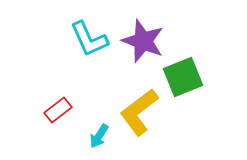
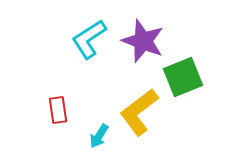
cyan L-shape: rotated 81 degrees clockwise
red rectangle: rotated 60 degrees counterclockwise
